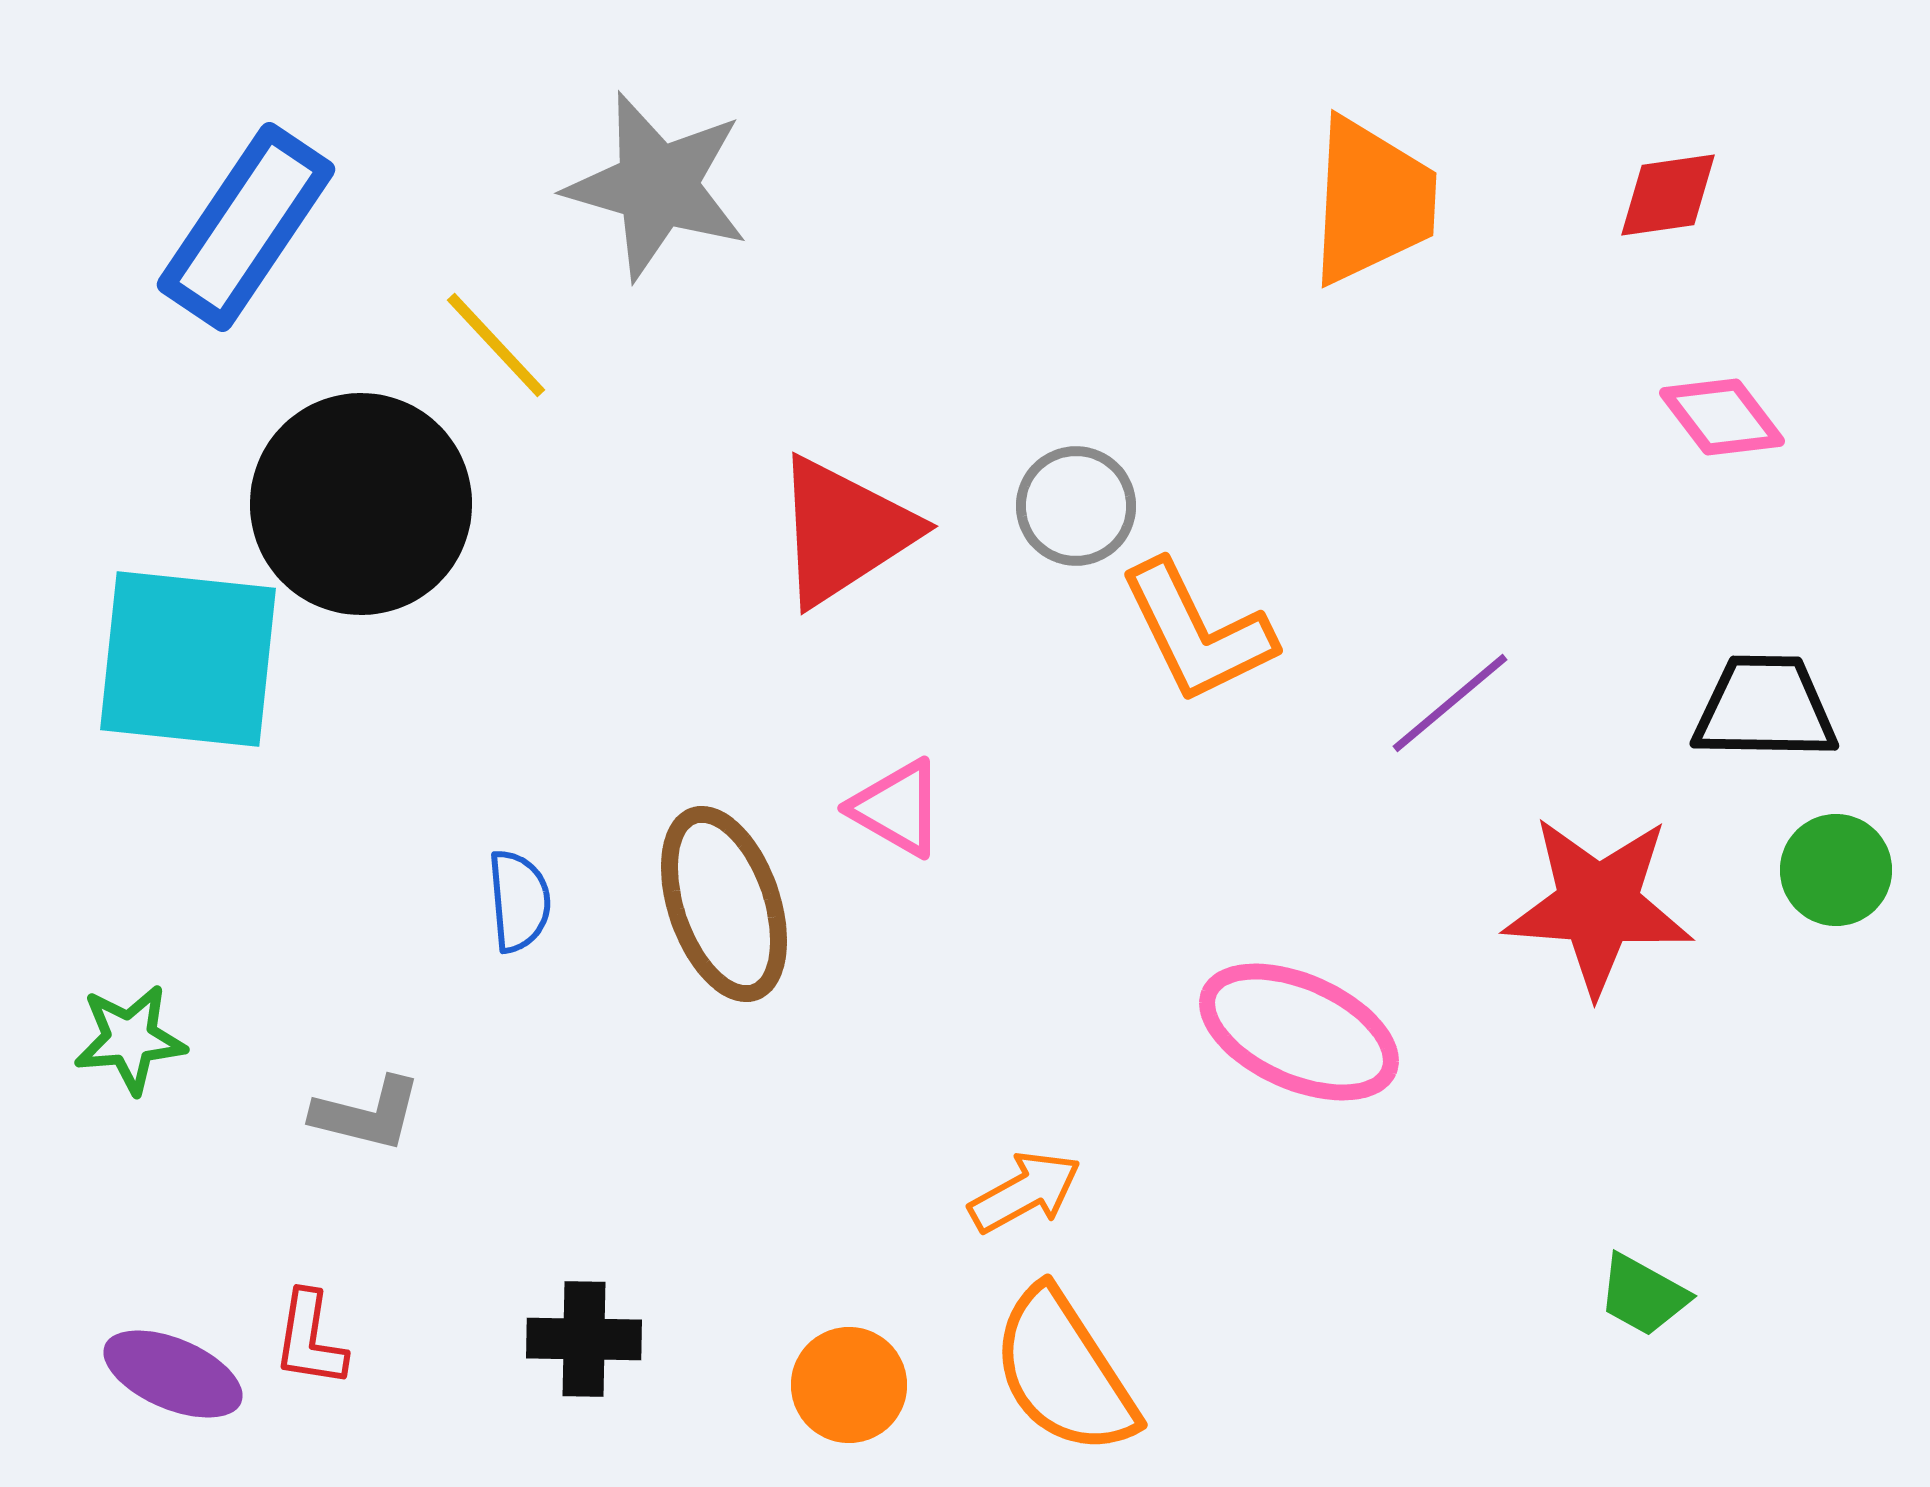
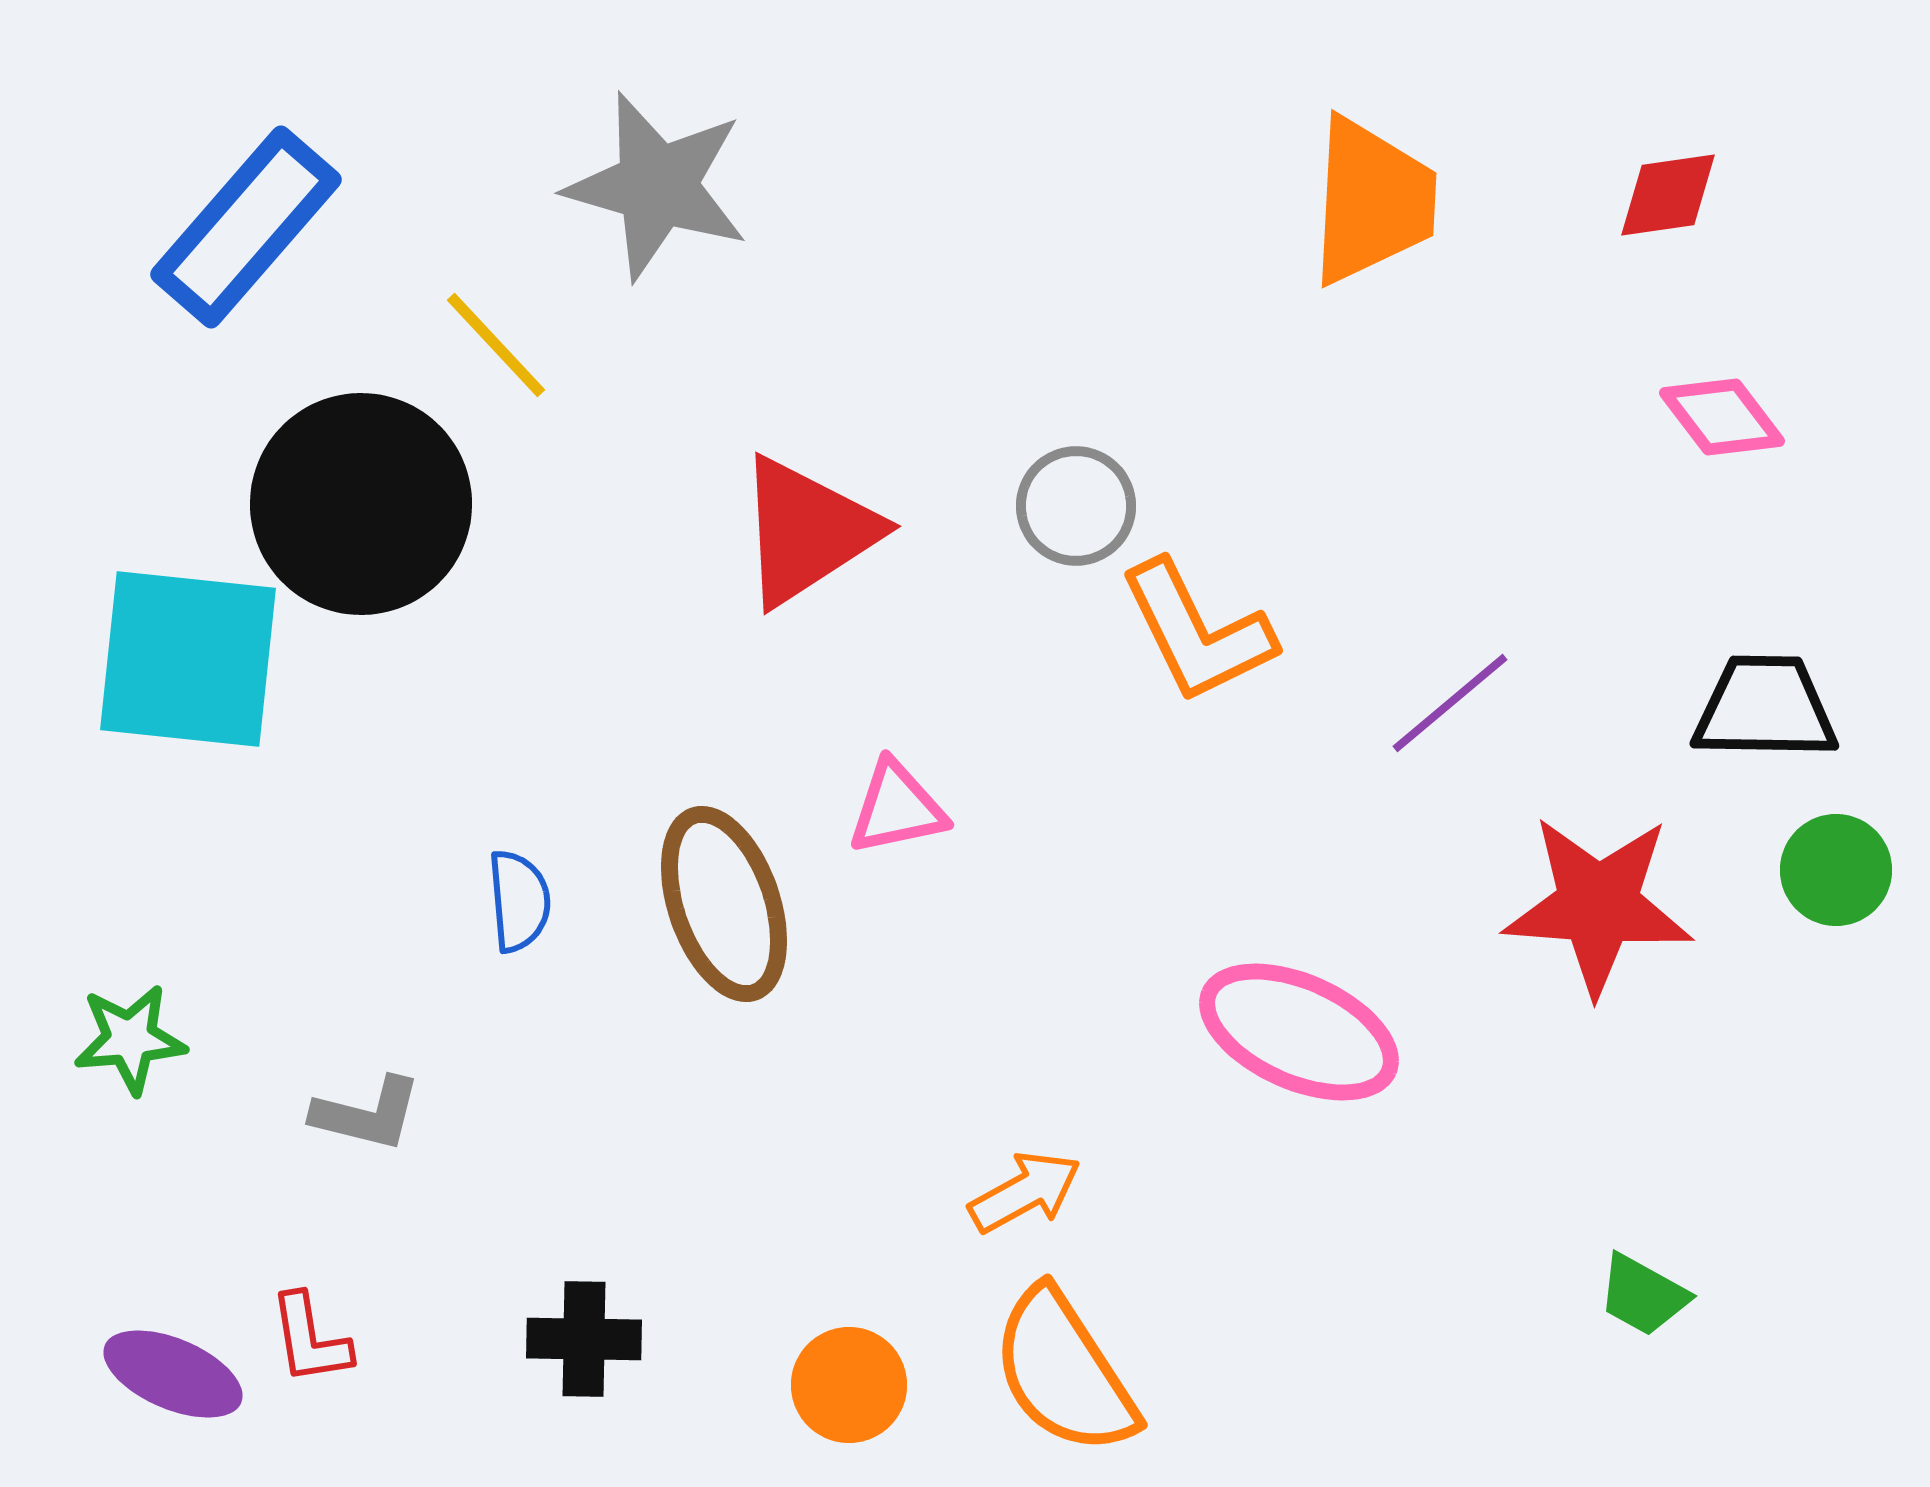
blue rectangle: rotated 7 degrees clockwise
red triangle: moved 37 px left
pink triangle: rotated 42 degrees counterclockwise
red L-shape: rotated 18 degrees counterclockwise
